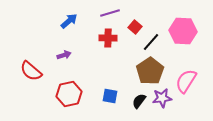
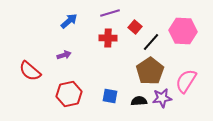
red semicircle: moved 1 px left
black semicircle: rotated 49 degrees clockwise
